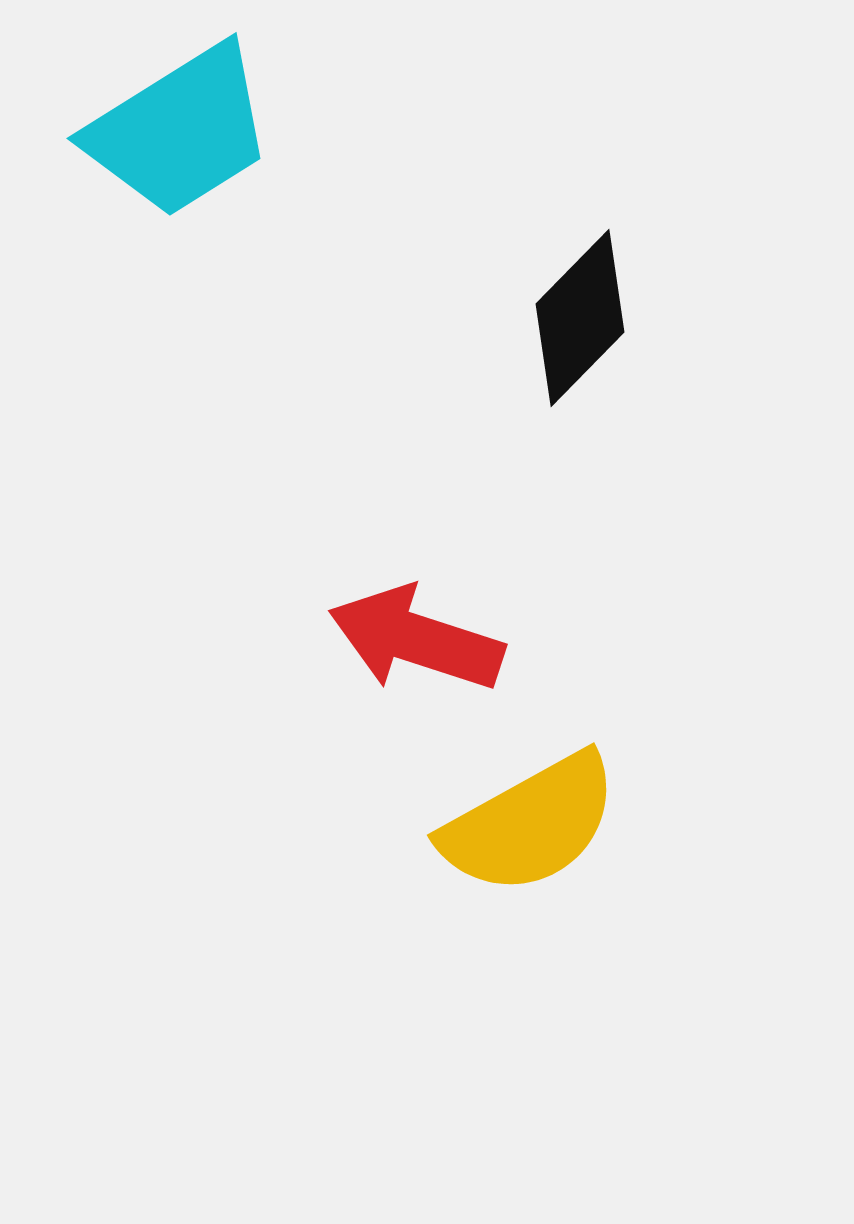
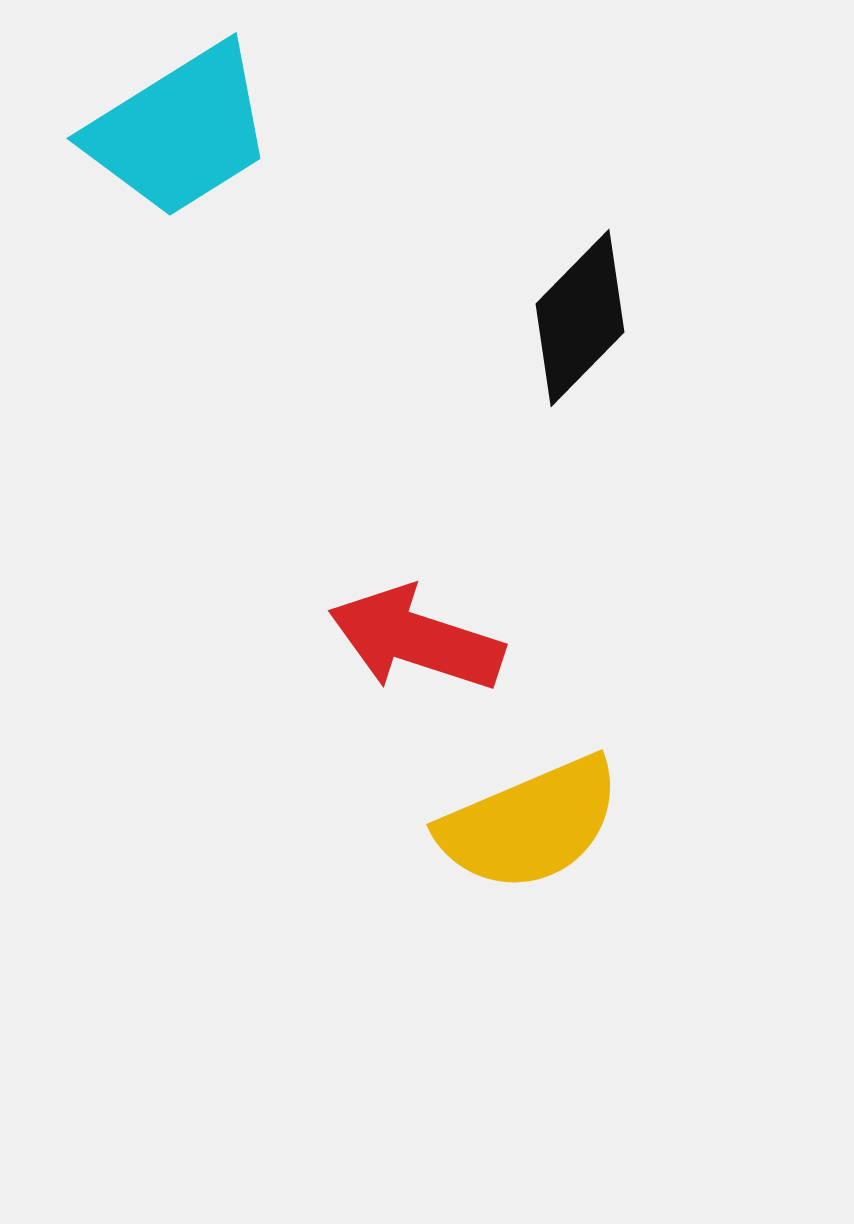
yellow semicircle: rotated 6 degrees clockwise
